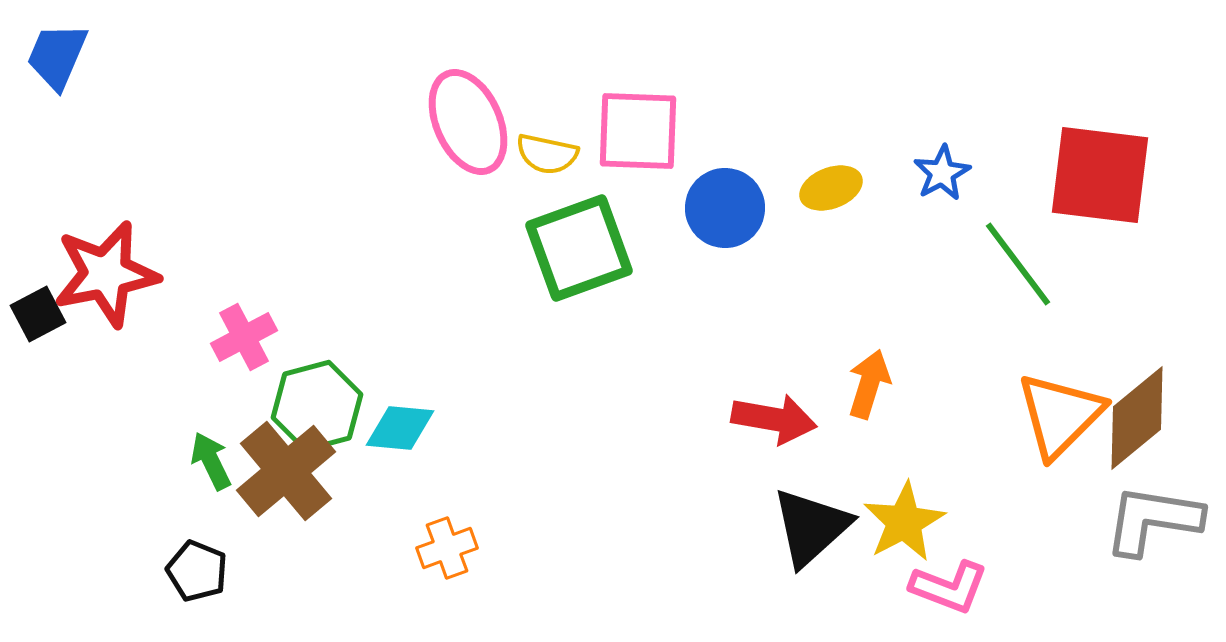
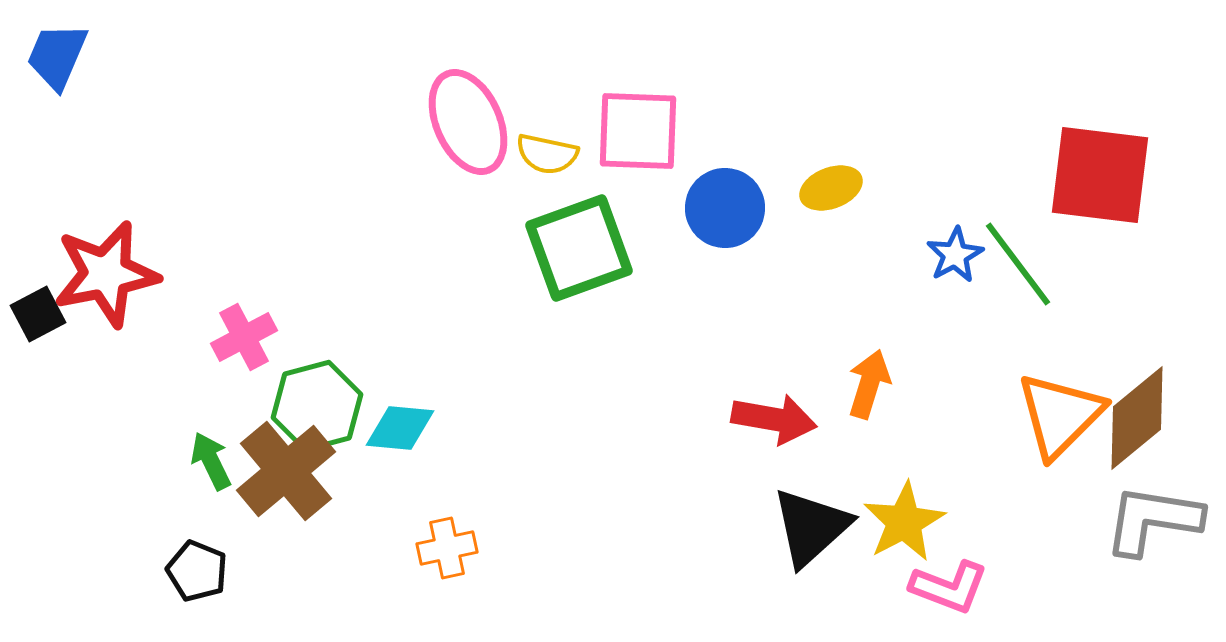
blue star: moved 13 px right, 82 px down
orange cross: rotated 8 degrees clockwise
